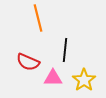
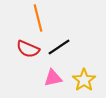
black line: moved 6 px left, 3 px up; rotated 50 degrees clockwise
red semicircle: moved 13 px up
pink triangle: rotated 12 degrees counterclockwise
